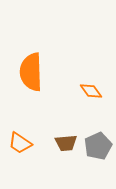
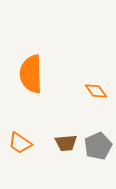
orange semicircle: moved 2 px down
orange diamond: moved 5 px right
